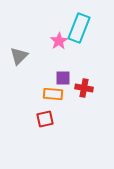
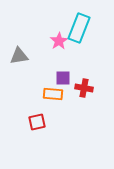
gray triangle: rotated 36 degrees clockwise
red square: moved 8 px left, 3 px down
